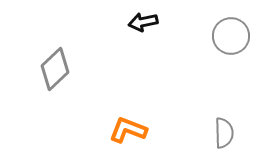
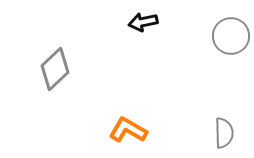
orange L-shape: rotated 9 degrees clockwise
